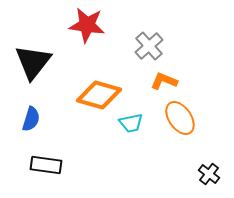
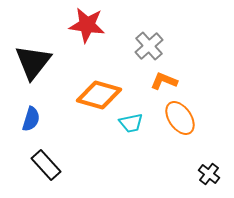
black rectangle: rotated 40 degrees clockwise
